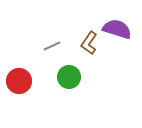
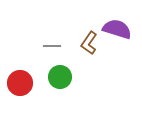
gray line: rotated 24 degrees clockwise
green circle: moved 9 px left
red circle: moved 1 px right, 2 px down
